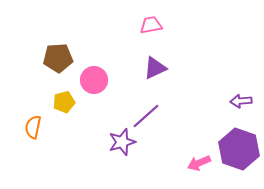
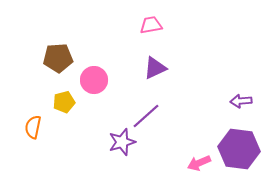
purple hexagon: rotated 12 degrees counterclockwise
